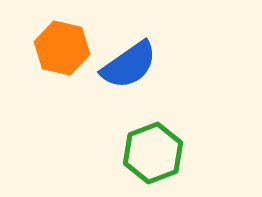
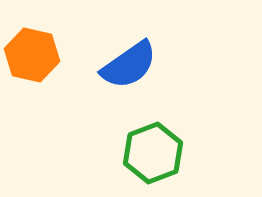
orange hexagon: moved 30 px left, 7 px down
